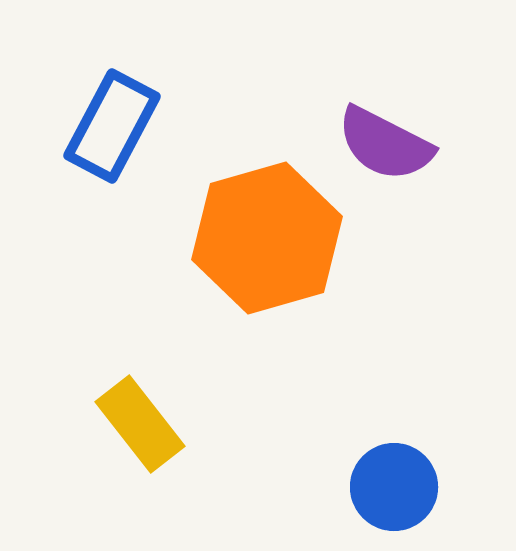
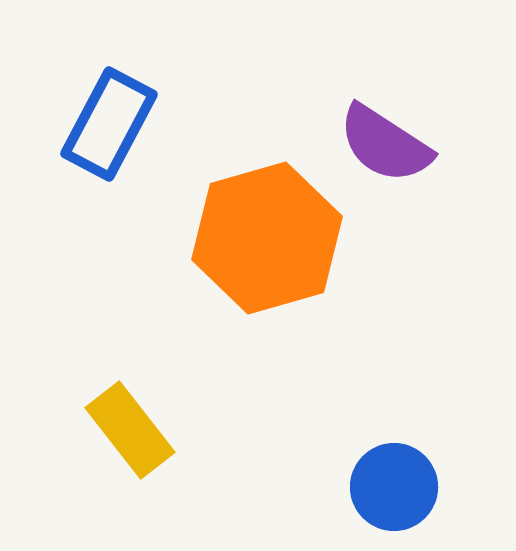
blue rectangle: moved 3 px left, 2 px up
purple semicircle: rotated 6 degrees clockwise
yellow rectangle: moved 10 px left, 6 px down
